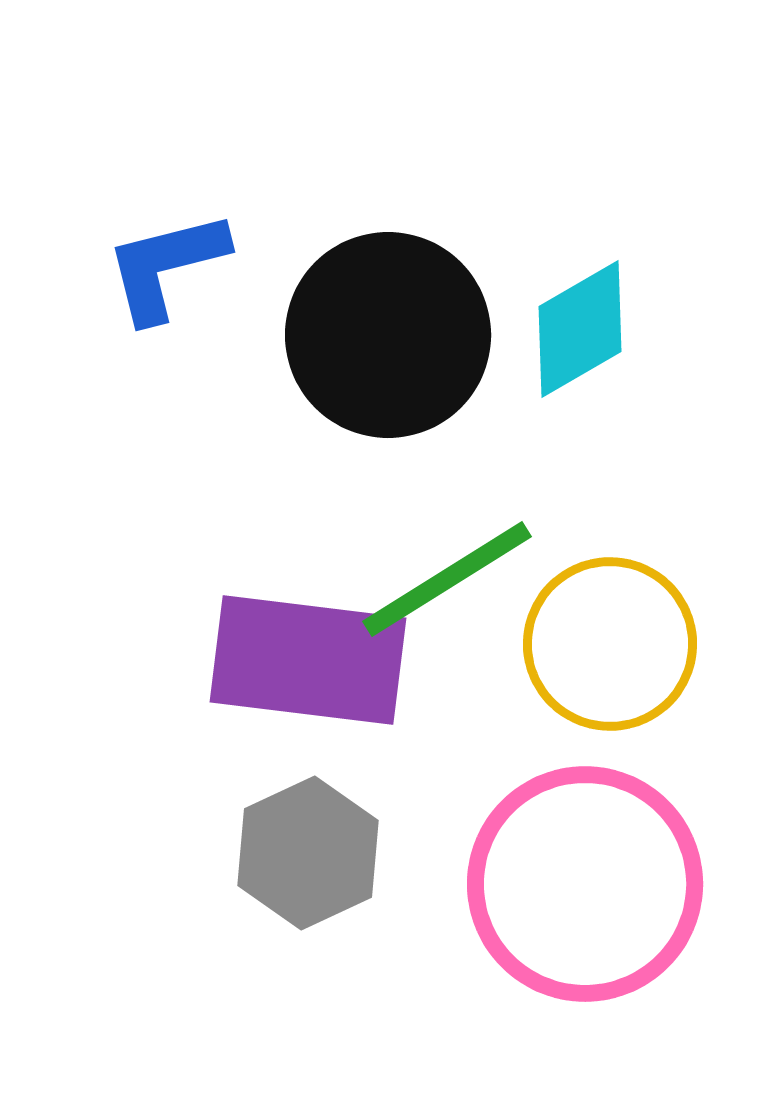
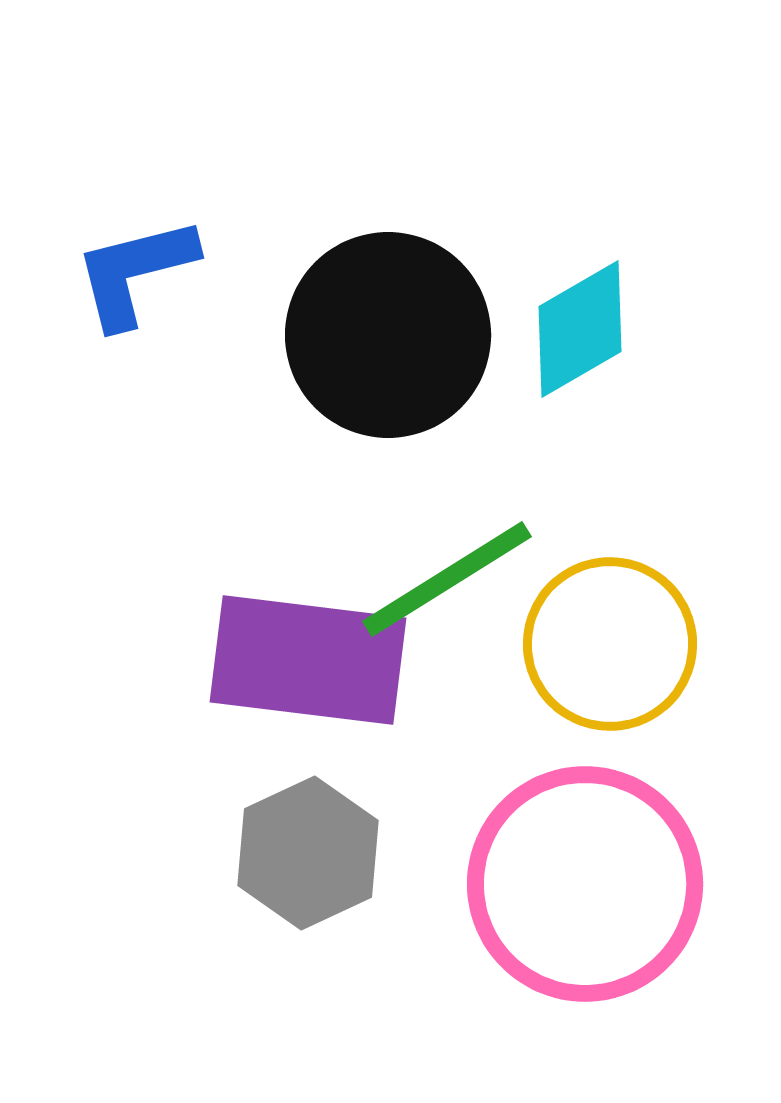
blue L-shape: moved 31 px left, 6 px down
